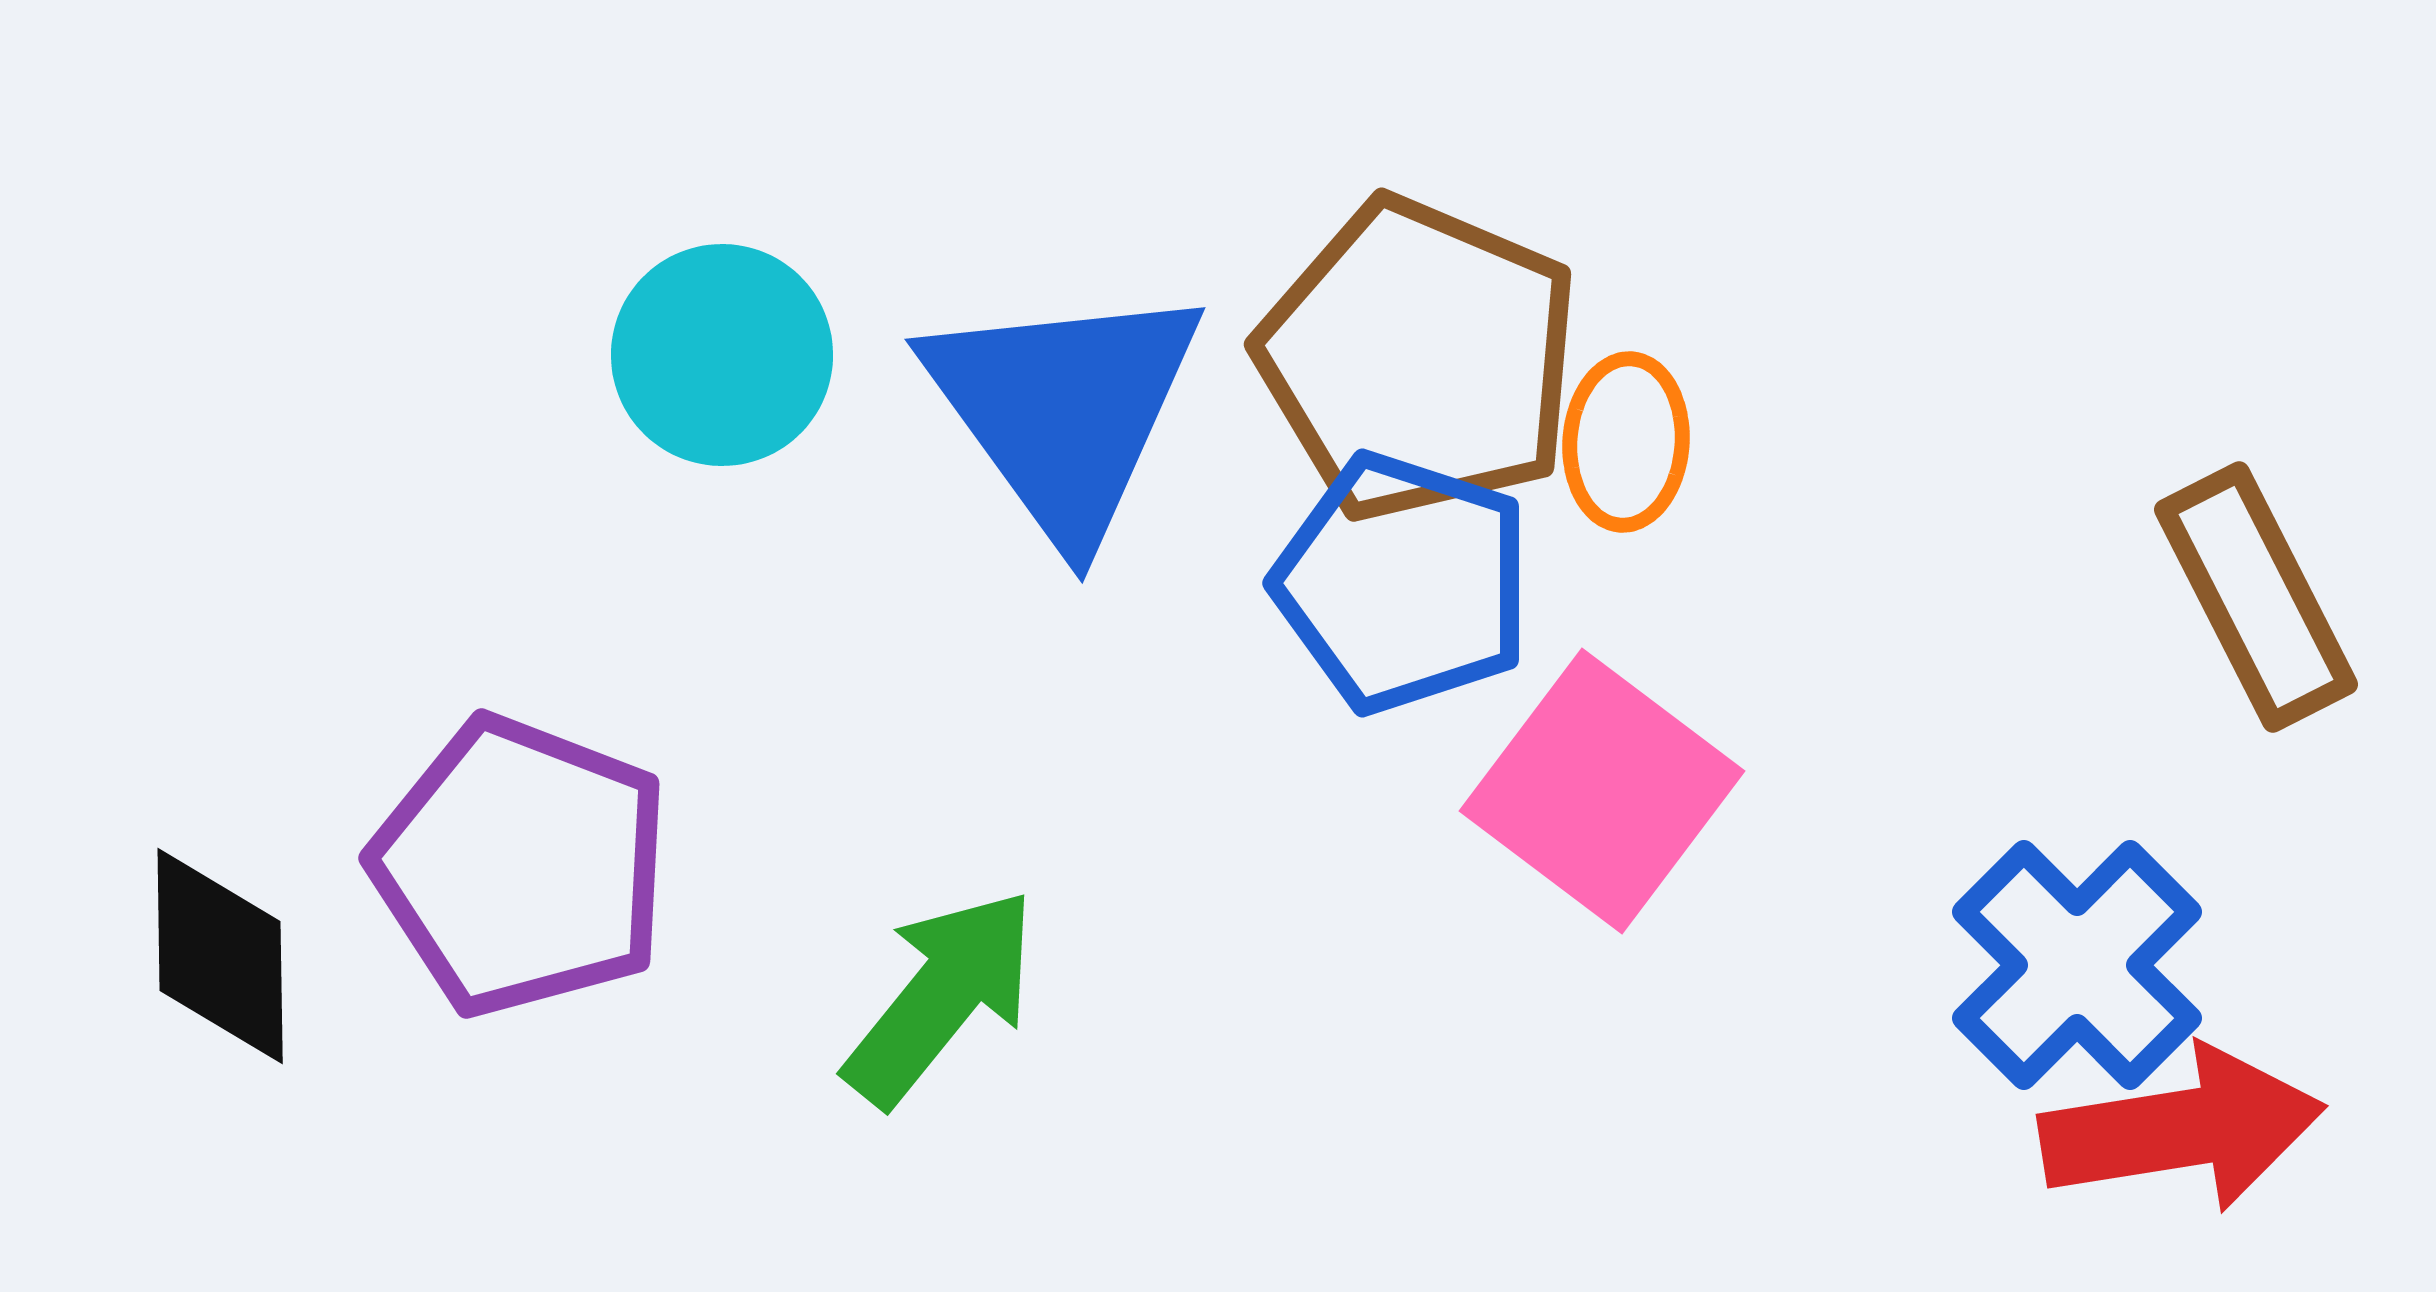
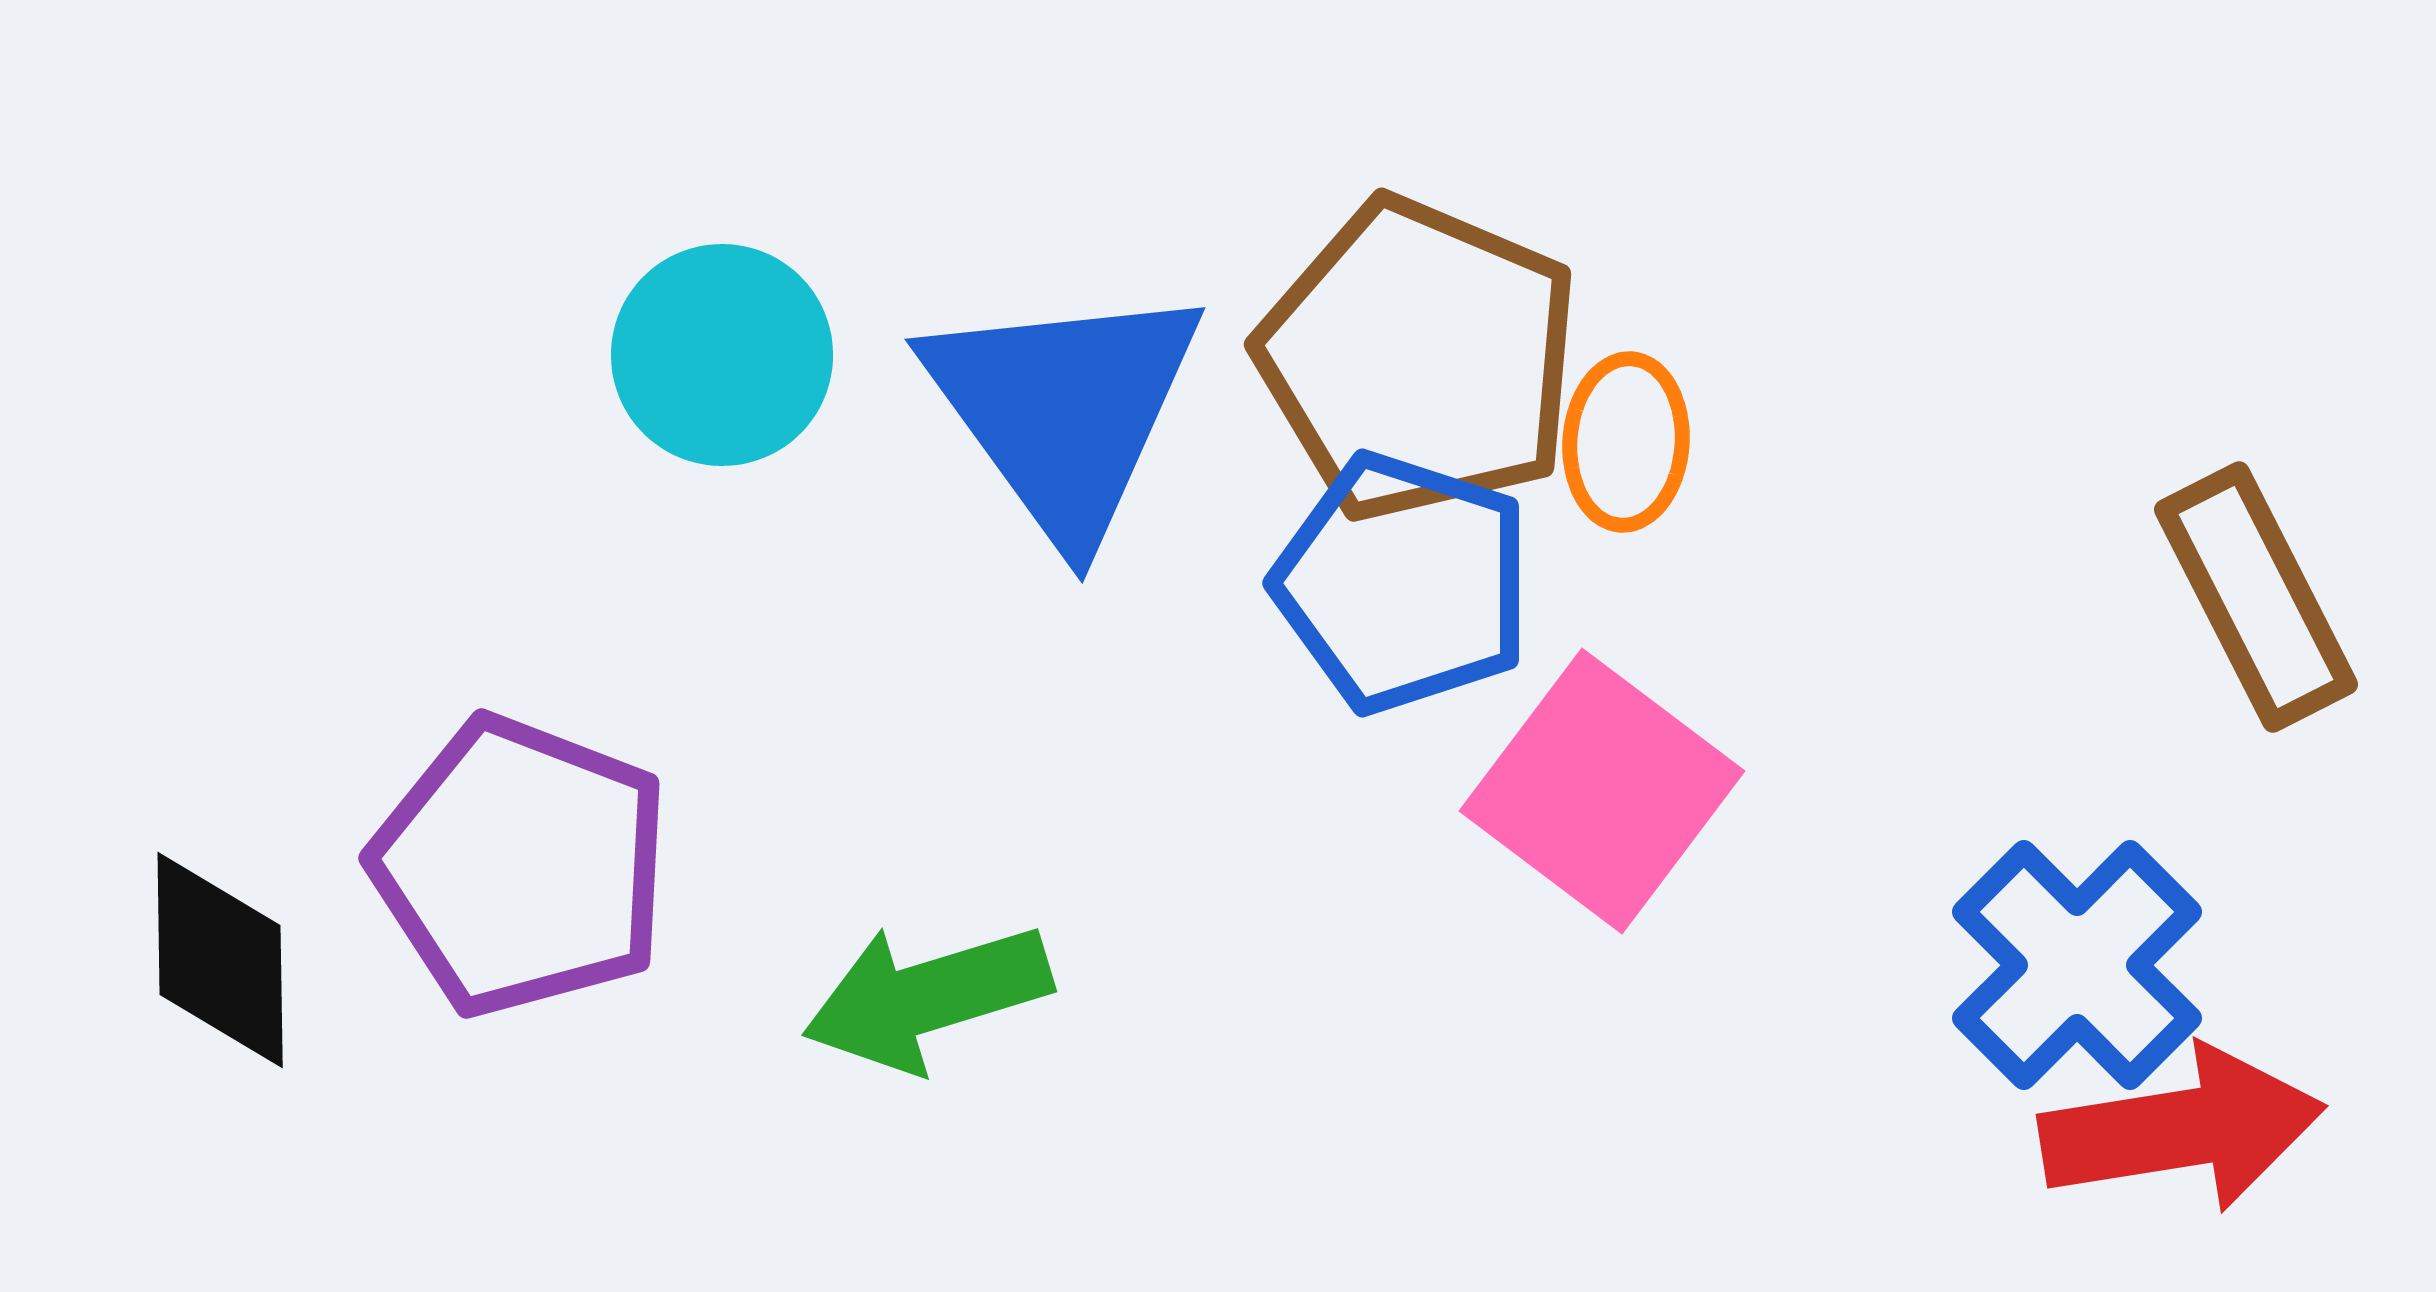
black diamond: moved 4 px down
green arrow: moved 14 px left; rotated 146 degrees counterclockwise
